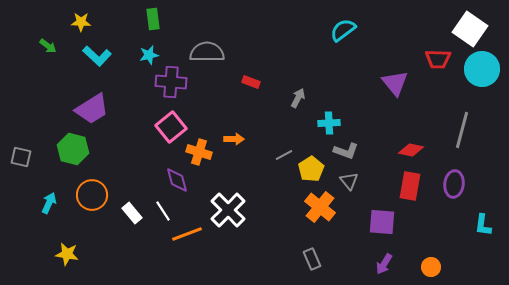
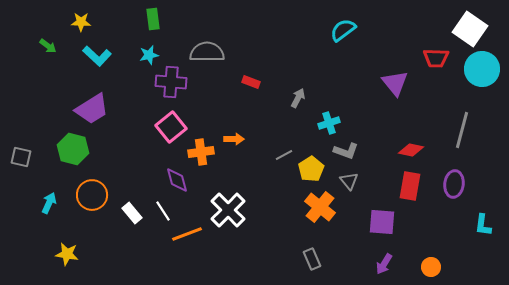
red trapezoid at (438, 59): moved 2 px left, 1 px up
cyan cross at (329, 123): rotated 15 degrees counterclockwise
orange cross at (199, 152): moved 2 px right; rotated 25 degrees counterclockwise
